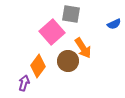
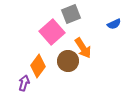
gray square: rotated 30 degrees counterclockwise
